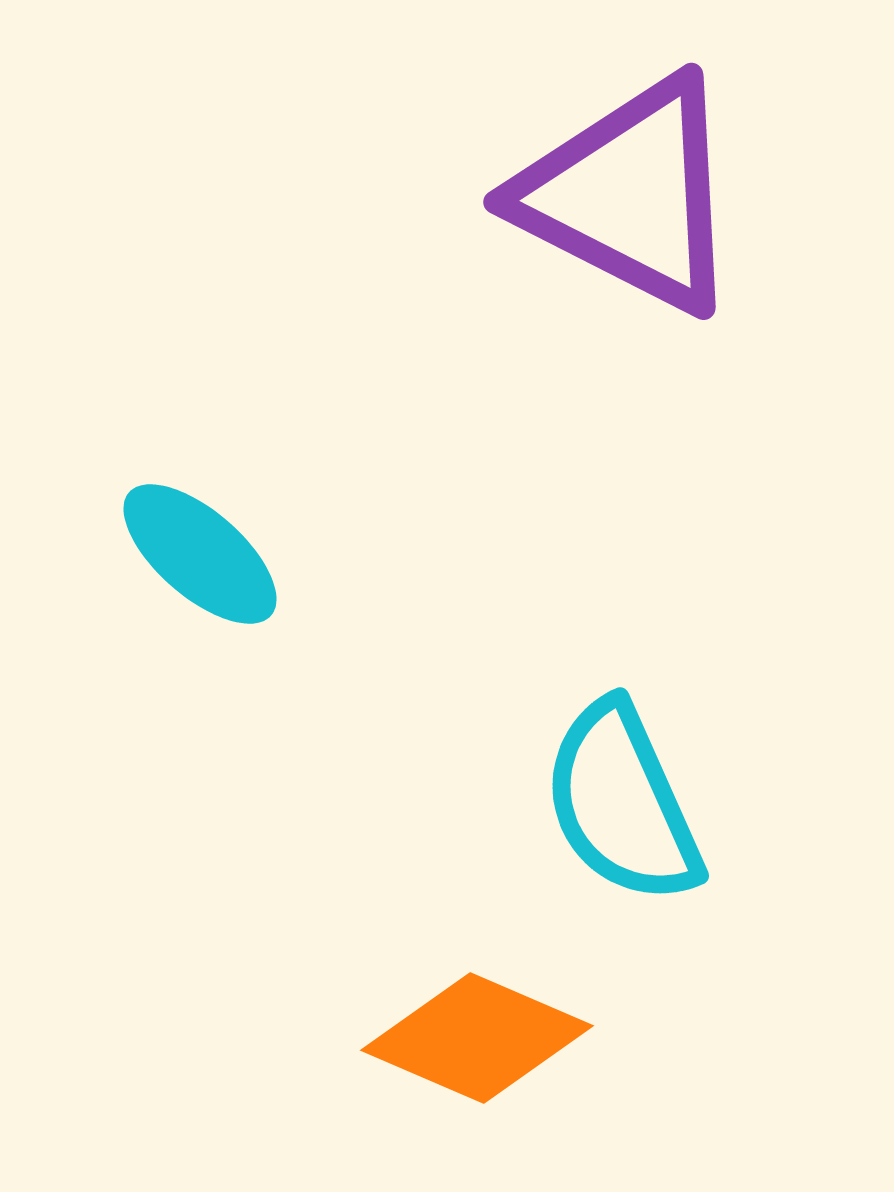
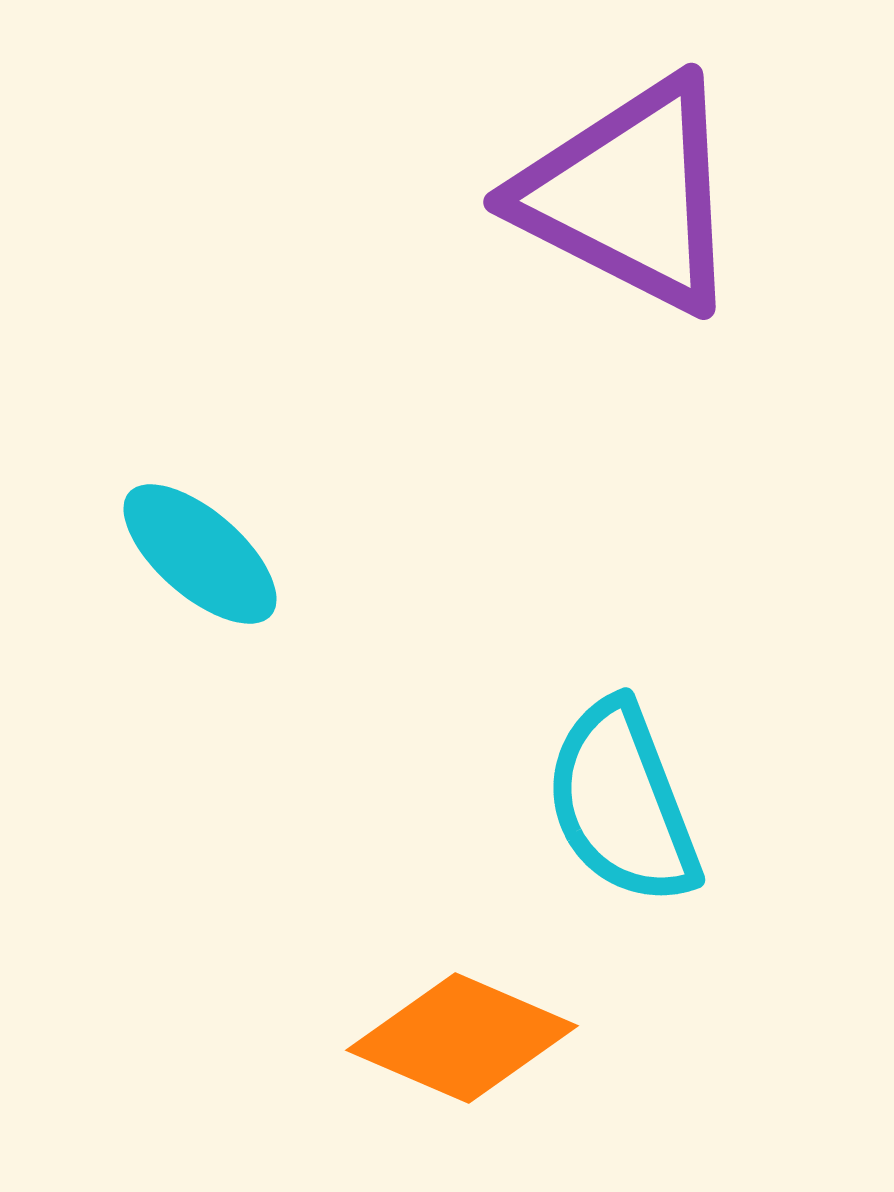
cyan semicircle: rotated 3 degrees clockwise
orange diamond: moved 15 px left
